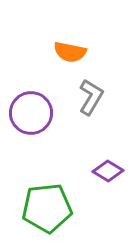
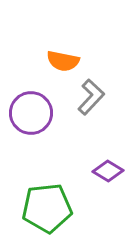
orange semicircle: moved 7 px left, 9 px down
gray L-shape: rotated 12 degrees clockwise
